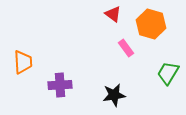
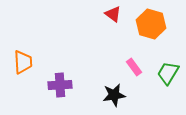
pink rectangle: moved 8 px right, 19 px down
